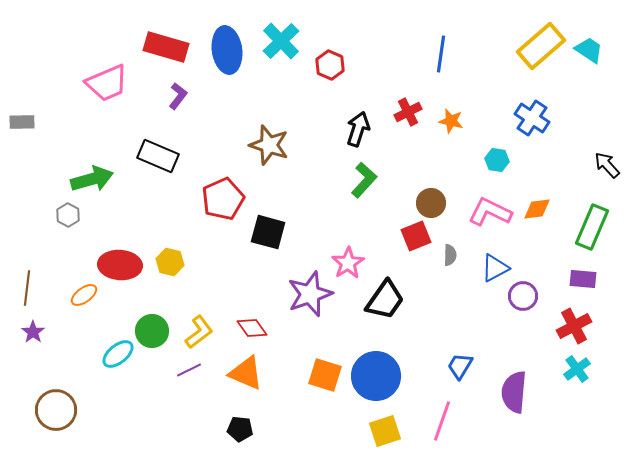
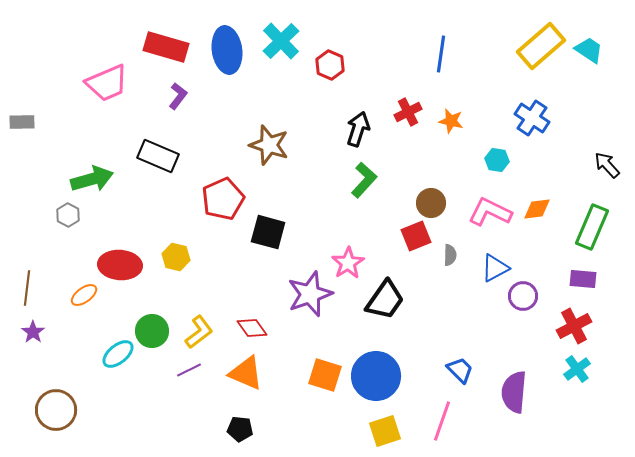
yellow hexagon at (170, 262): moved 6 px right, 5 px up
blue trapezoid at (460, 366): moved 4 px down; rotated 104 degrees clockwise
